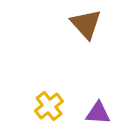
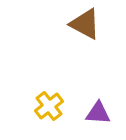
brown triangle: moved 1 px left; rotated 20 degrees counterclockwise
